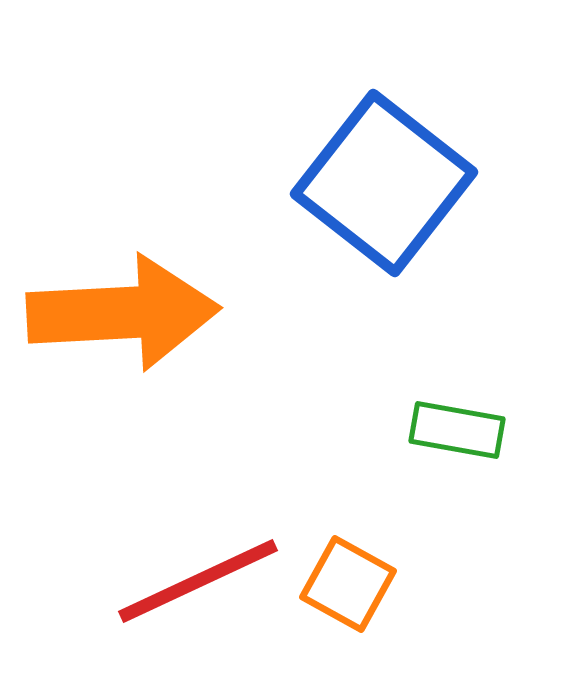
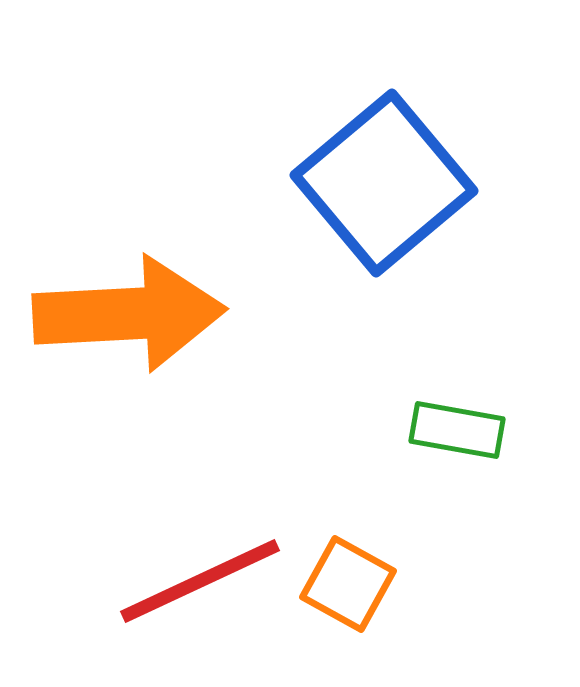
blue square: rotated 12 degrees clockwise
orange arrow: moved 6 px right, 1 px down
red line: moved 2 px right
